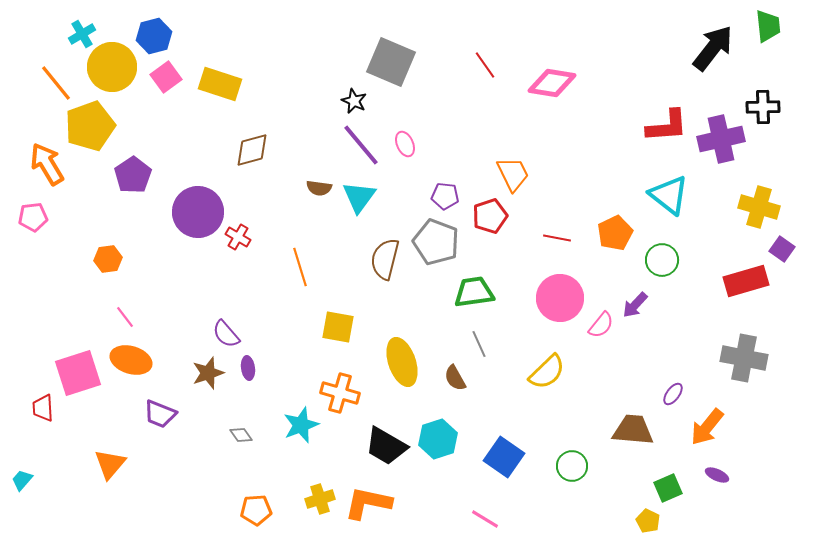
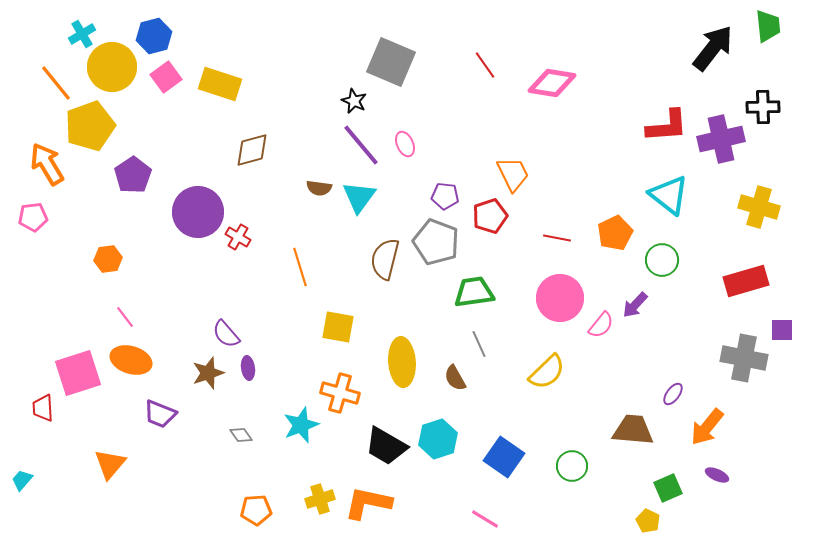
purple square at (782, 249): moved 81 px down; rotated 35 degrees counterclockwise
yellow ellipse at (402, 362): rotated 15 degrees clockwise
